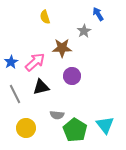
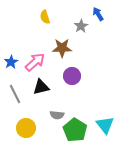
gray star: moved 3 px left, 5 px up
